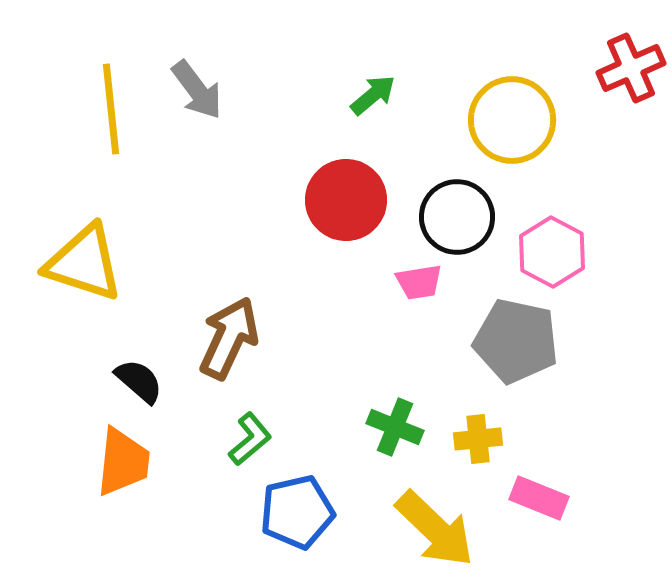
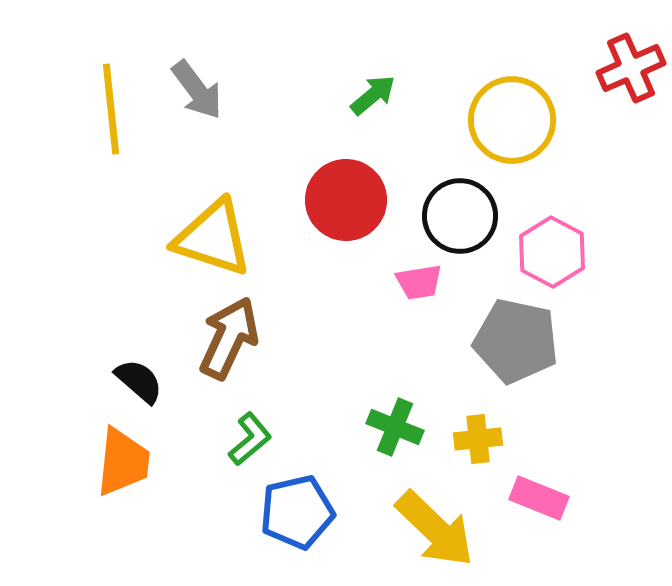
black circle: moved 3 px right, 1 px up
yellow triangle: moved 129 px right, 25 px up
